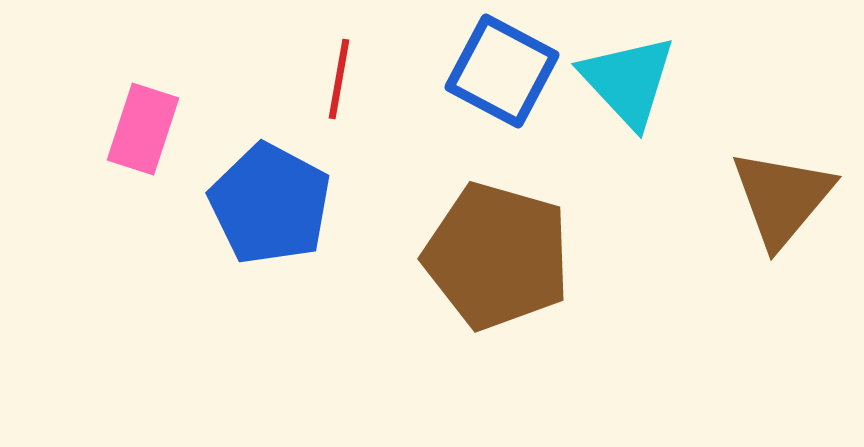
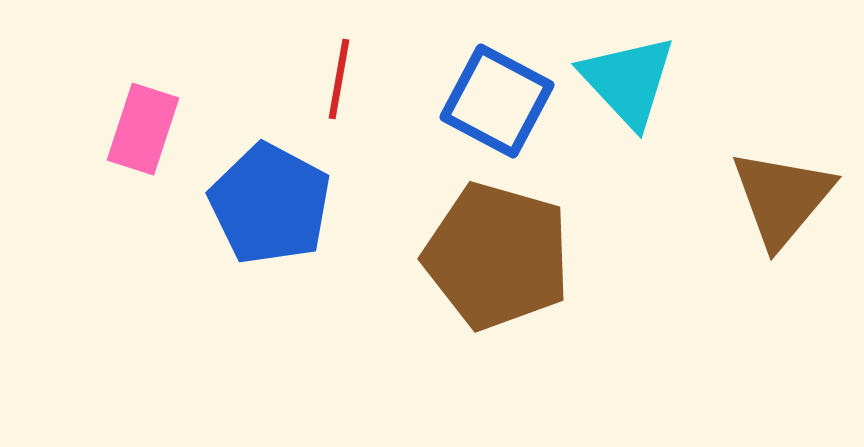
blue square: moved 5 px left, 30 px down
